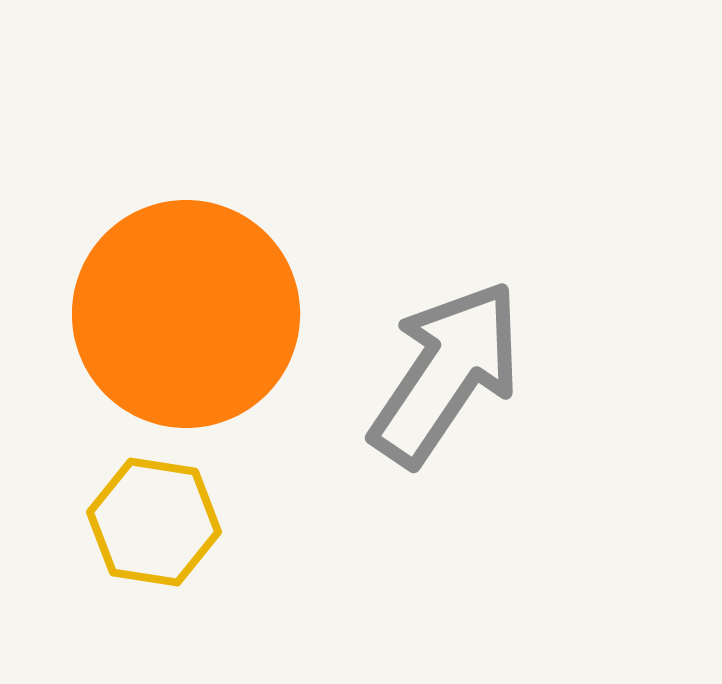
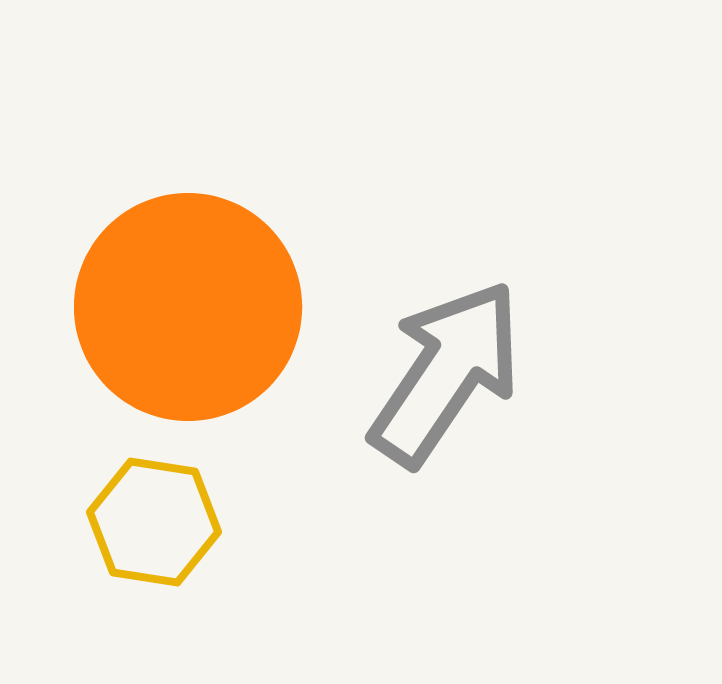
orange circle: moved 2 px right, 7 px up
